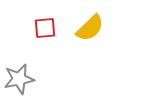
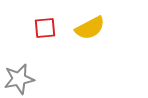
yellow semicircle: rotated 16 degrees clockwise
